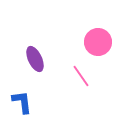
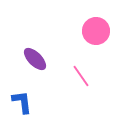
pink circle: moved 2 px left, 11 px up
purple ellipse: rotated 20 degrees counterclockwise
